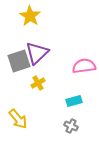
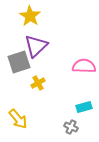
purple triangle: moved 1 px left, 7 px up
gray square: moved 1 px down
pink semicircle: rotated 10 degrees clockwise
cyan rectangle: moved 10 px right, 6 px down
gray cross: moved 1 px down
